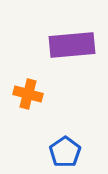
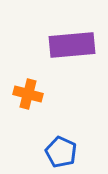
blue pentagon: moved 4 px left; rotated 12 degrees counterclockwise
